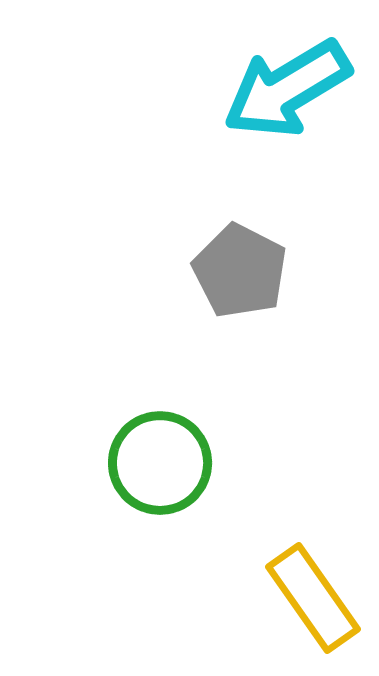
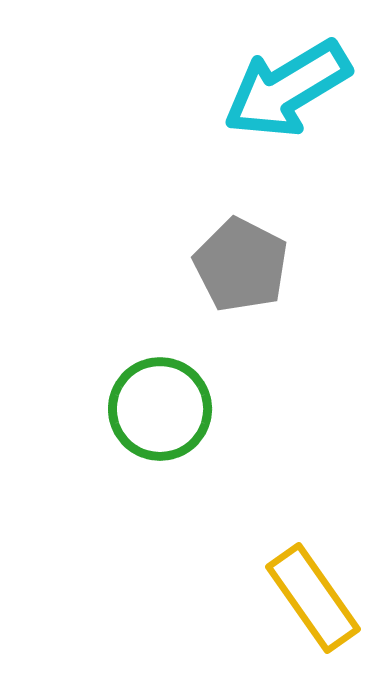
gray pentagon: moved 1 px right, 6 px up
green circle: moved 54 px up
